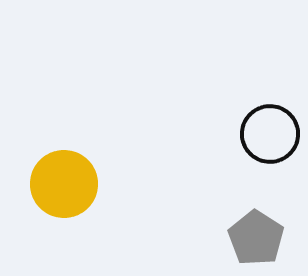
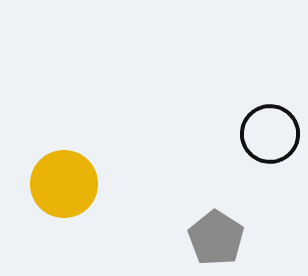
gray pentagon: moved 40 px left
